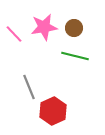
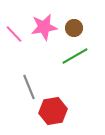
green line: rotated 44 degrees counterclockwise
red hexagon: rotated 16 degrees clockwise
